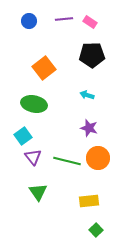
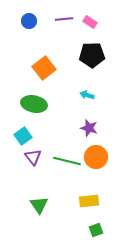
orange circle: moved 2 px left, 1 px up
green triangle: moved 1 px right, 13 px down
green square: rotated 24 degrees clockwise
